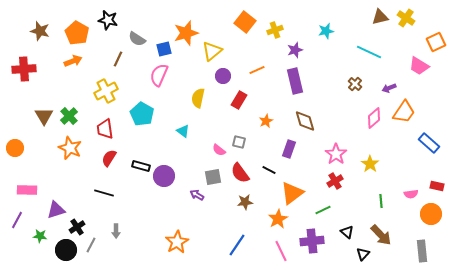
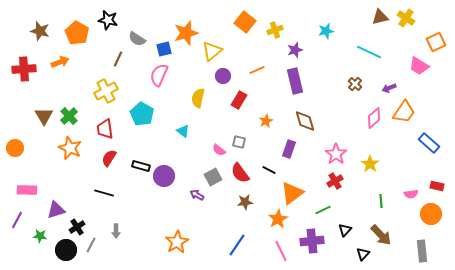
orange arrow at (73, 61): moved 13 px left, 1 px down
gray square at (213, 177): rotated 18 degrees counterclockwise
black triangle at (347, 232): moved 2 px left, 2 px up; rotated 32 degrees clockwise
